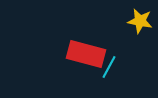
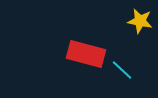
cyan line: moved 13 px right, 3 px down; rotated 75 degrees counterclockwise
